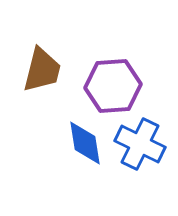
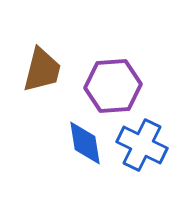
blue cross: moved 2 px right, 1 px down
